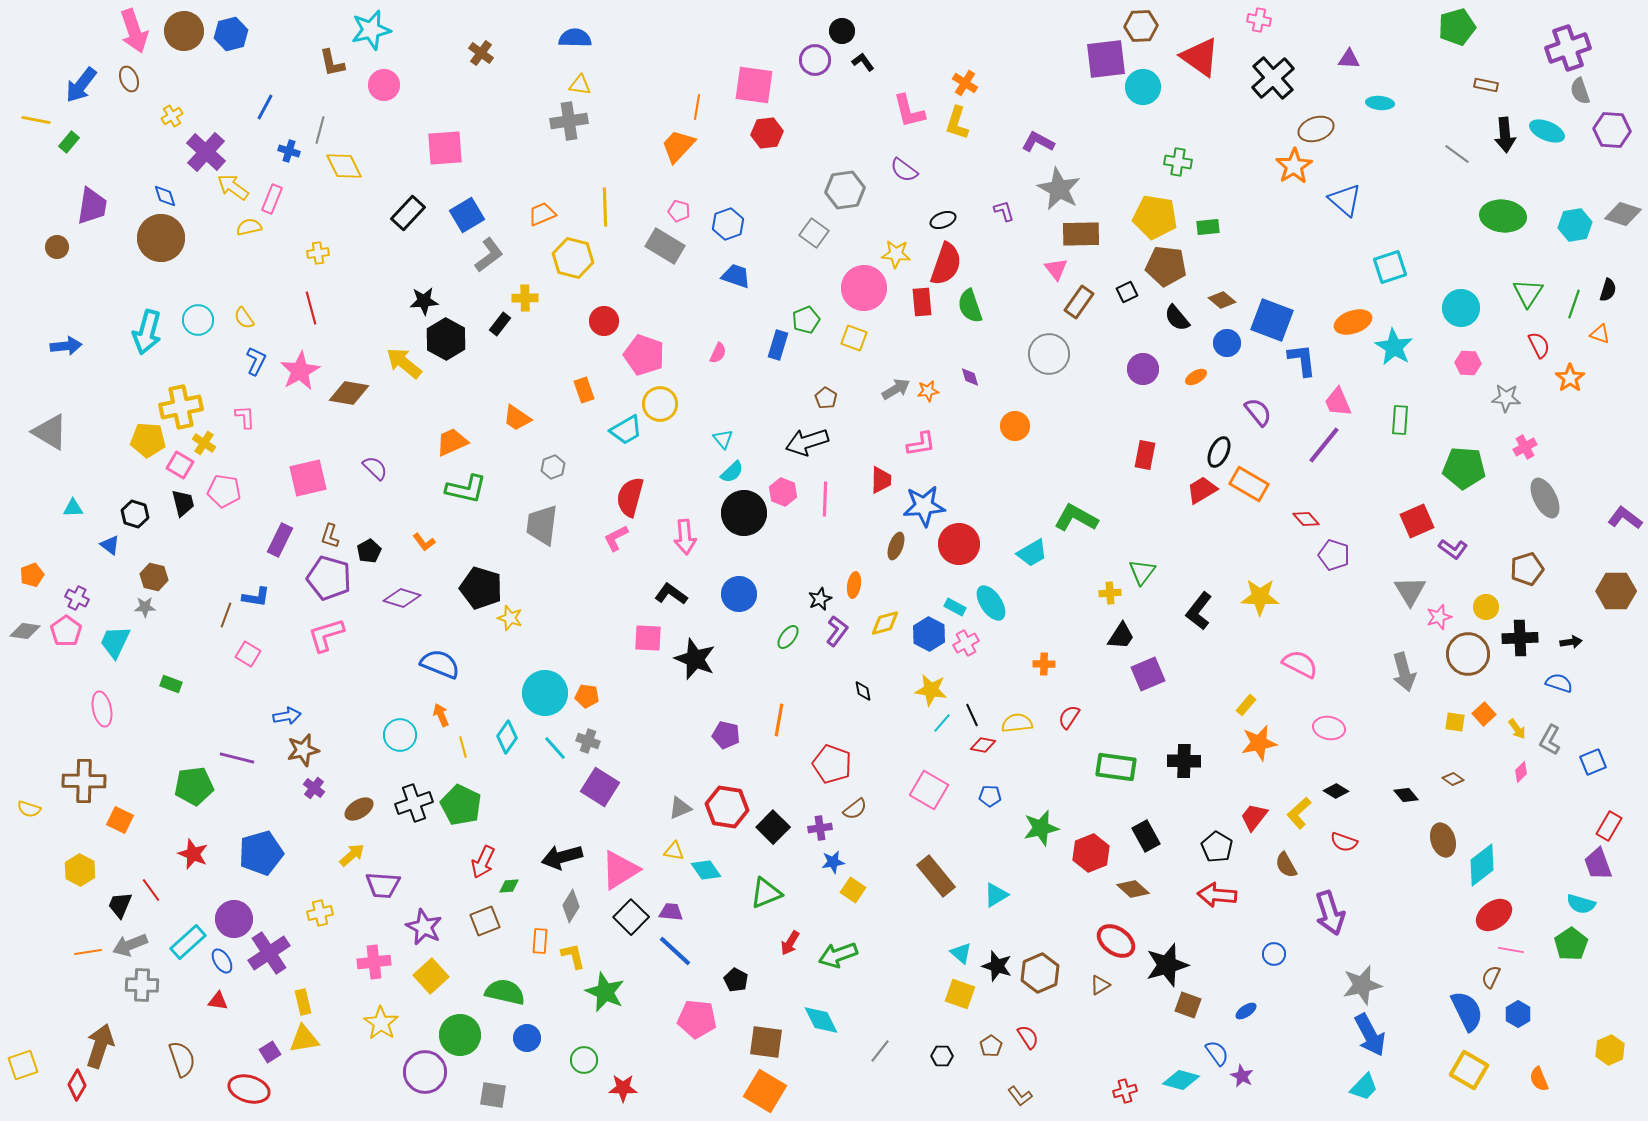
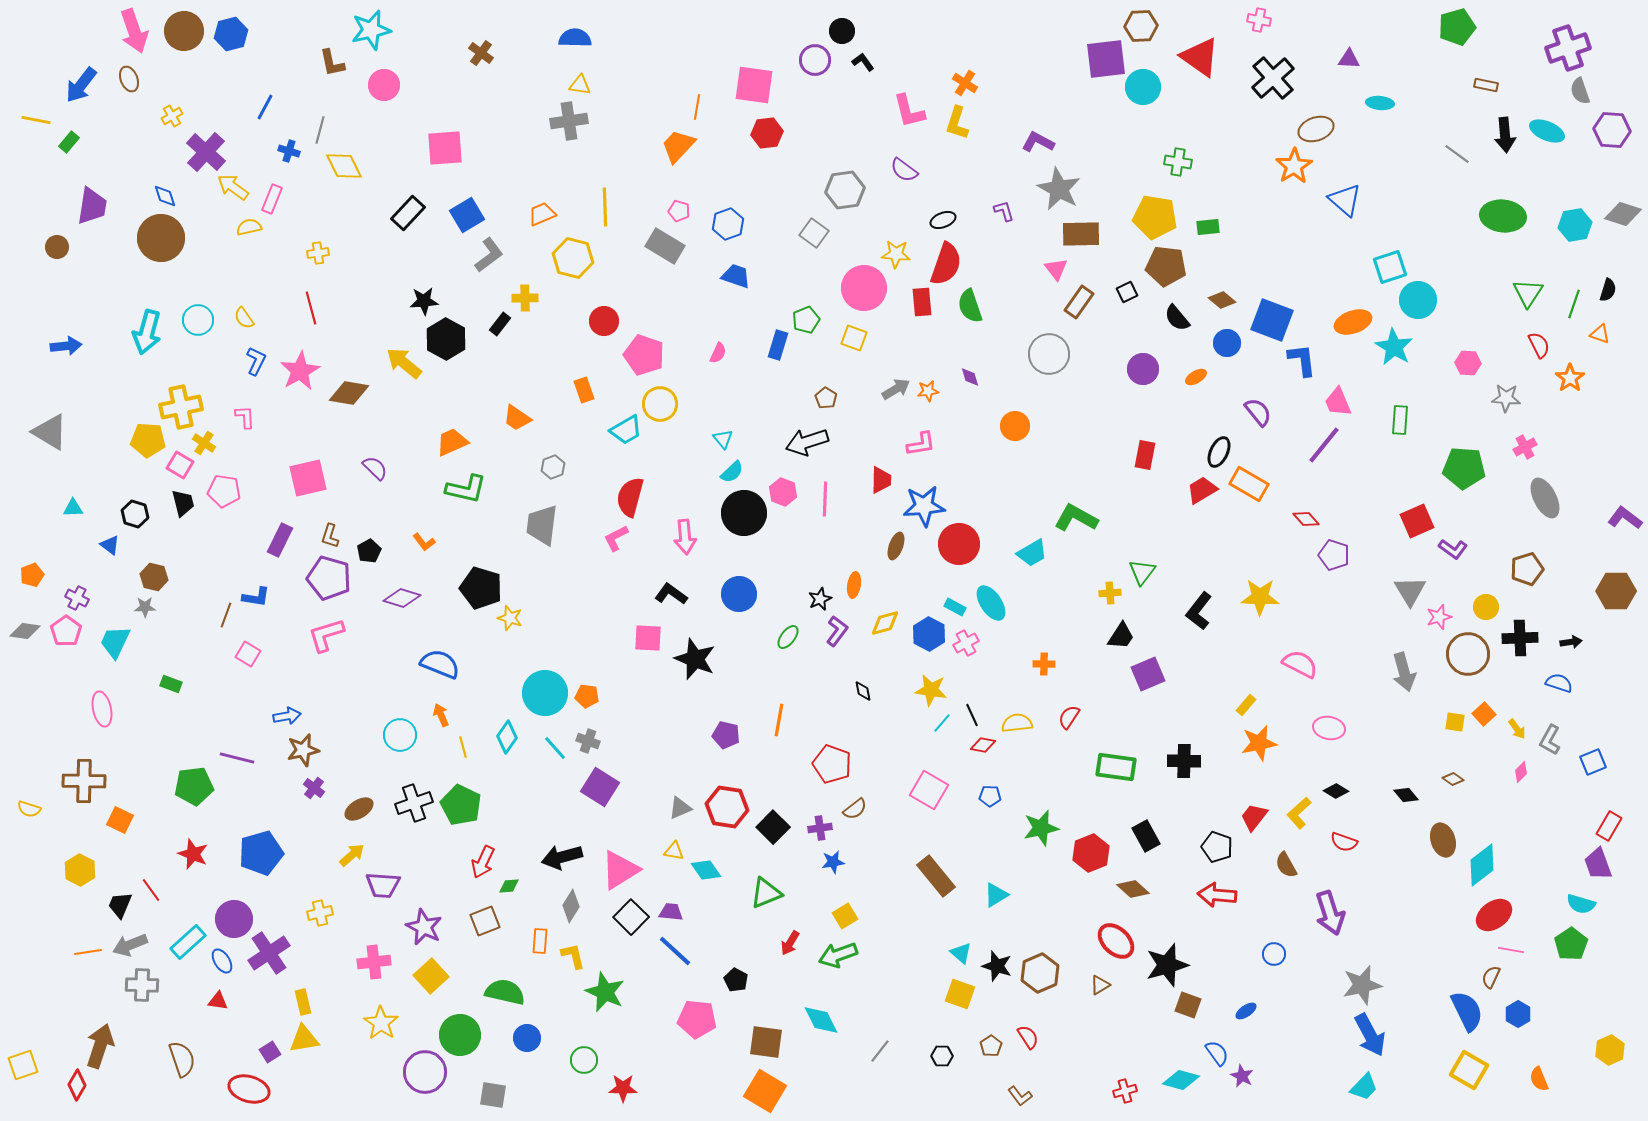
cyan circle at (1461, 308): moved 43 px left, 8 px up
black pentagon at (1217, 847): rotated 12 degrees counterclockwise
yellow square at (853, 890): moved 8 px left, 26 px down; rotated 25 degrees clockwise
red ellipse at (1116, 941): rotated 9 degrees clockwise
